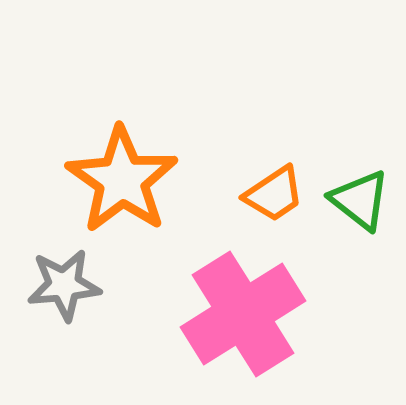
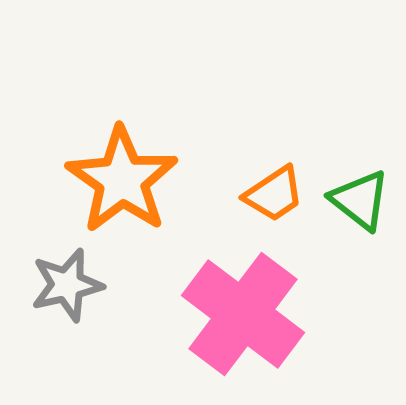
gray star: moved 3 px right; rotated 8 degrees counterclockwise
pink cross: rotated 21 degrees counterclockwise
